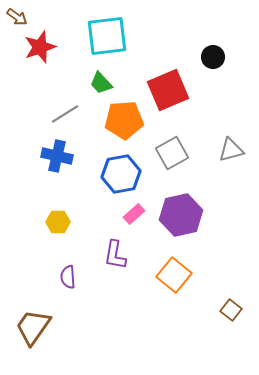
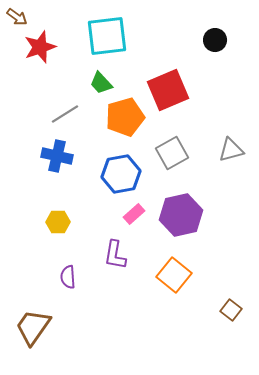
black circle: moved 2 px right, 17 px up
orange pentagon: moved 1 px right, 3 px up; rotated 12 degrees counterclockwise
